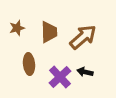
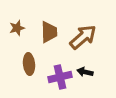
purple cross: rotated 30 degrees clockwise
